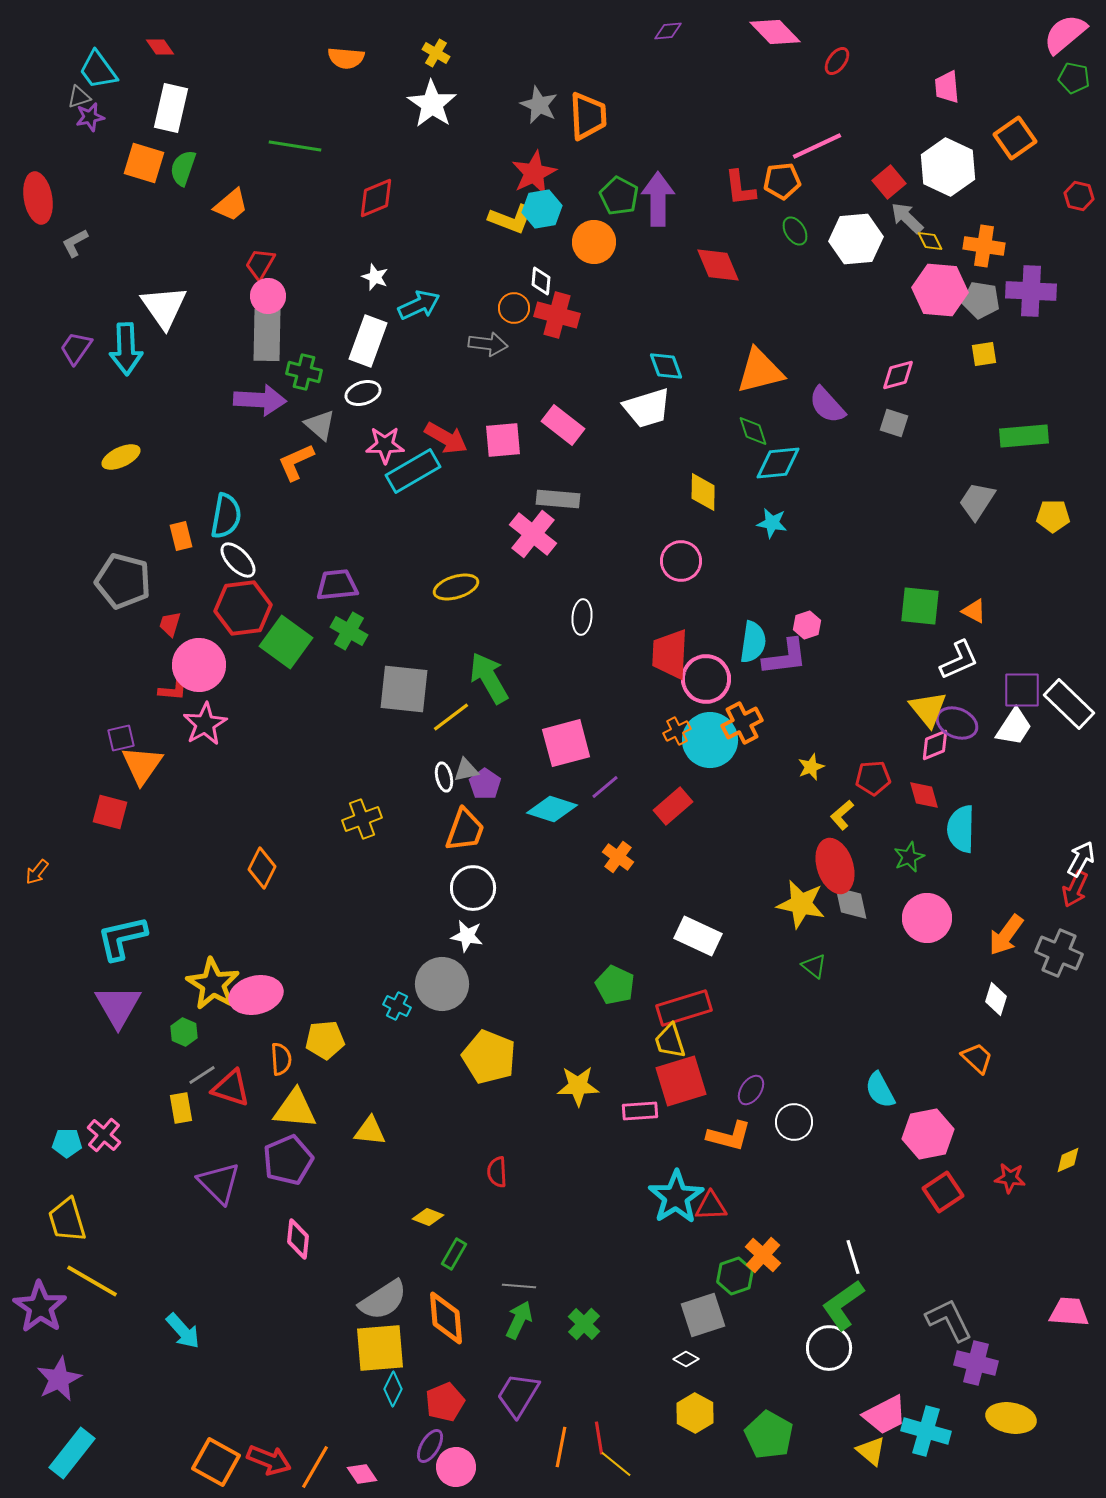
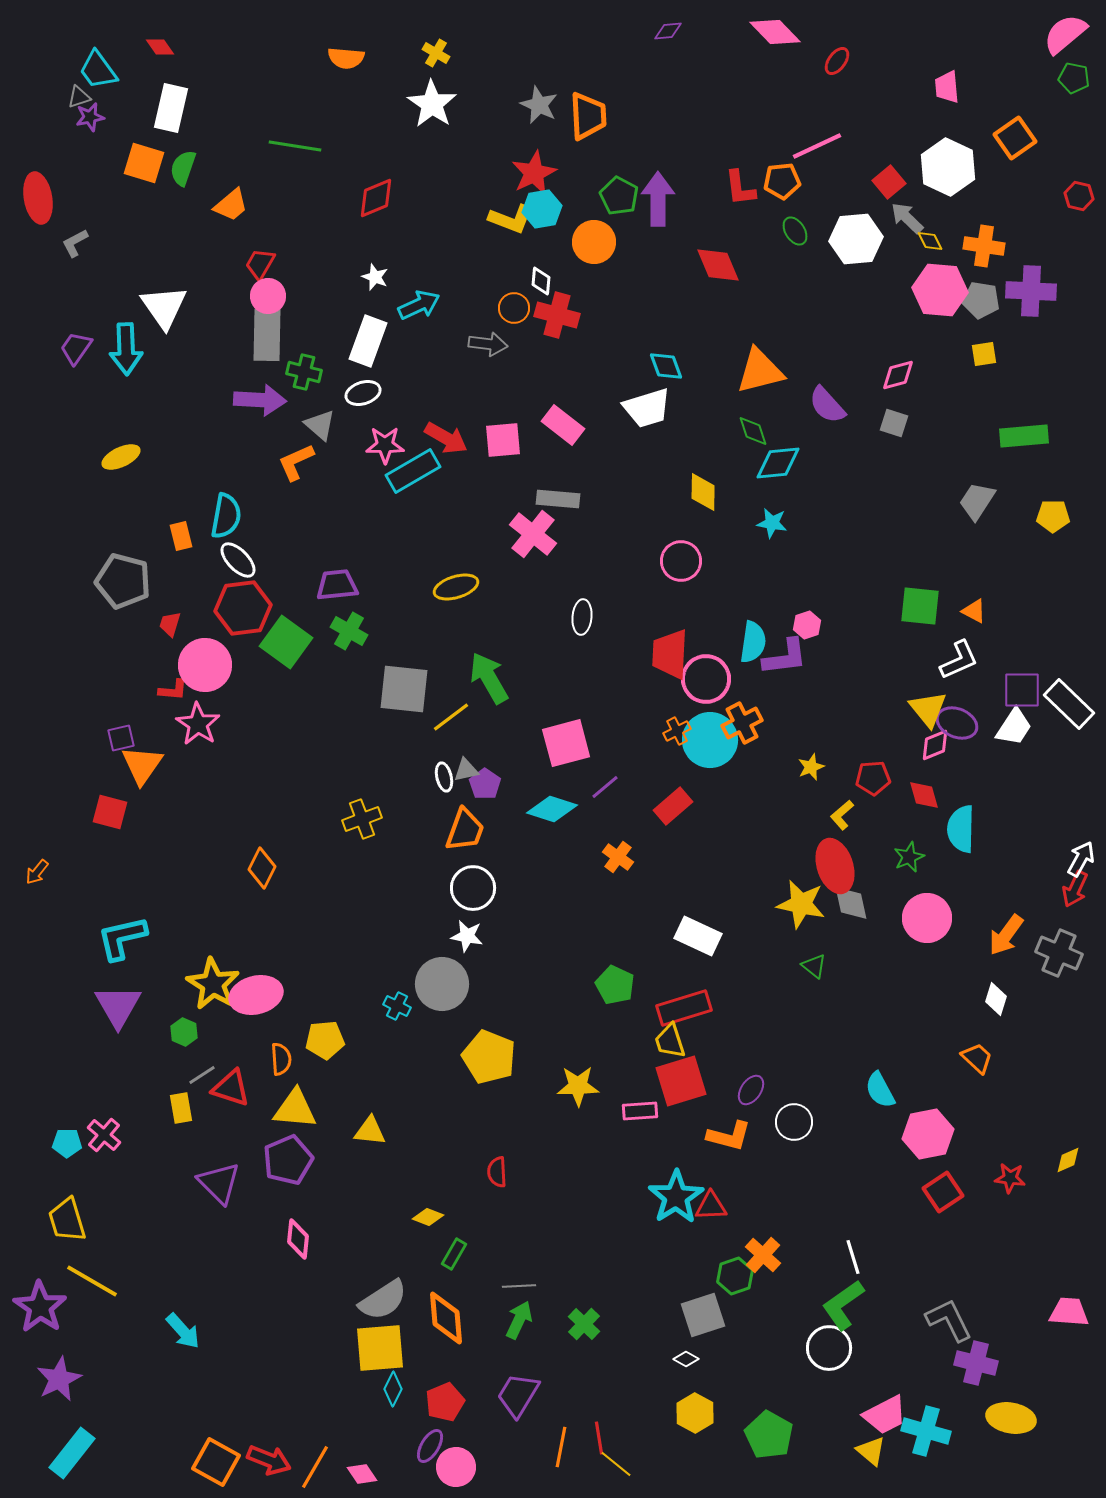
pink circle at (199, 665): moved 6 px right
pink star at (205, 724): moved 7 px left; rotated 9 degrees counterclockwise
gray line at (519, 1286): rotated 8 degrees counterclockwise
